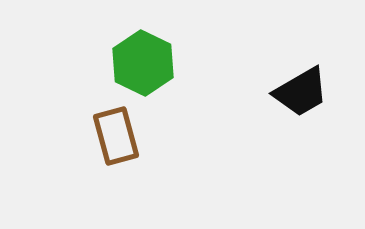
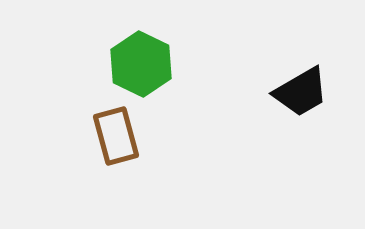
green hexagon: moved 2 px left, 1 px down
